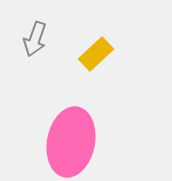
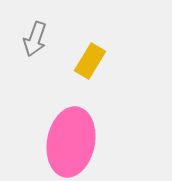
yellow rectangle: moved 6 px left, 7 px down; rotated 16 degrees counterclockwise
